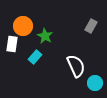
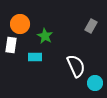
orange circle: moved 3 px left, 2 px up
white rectangle: moved 1 px left, 1 px down
cyan rectangle: rotated 48 degrees clockwise
